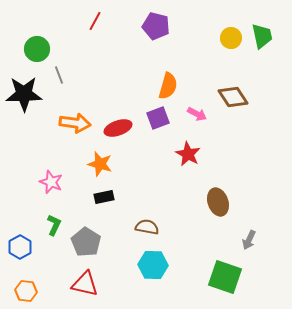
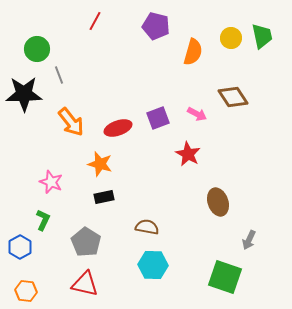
orange semicircle: moved 25 px right, 34 px up
orange arrow: moved 4 px left, 1 px up; rotated 44 degrees clockwise
green L-shape: moved 11 px left, 5 px up
